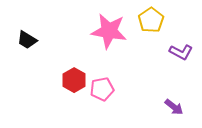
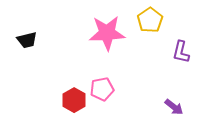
yellow pentagon: moved 1 px left
pink star: moved 2 px left, 2 px down; rotated 12 degrees counterclockwise
black trapezoid: rotated 45 degrees counterclockwise
purple L-shape: rotated 75 degrees clockwise
red hexagon: moved 20 px down
